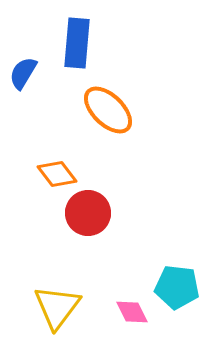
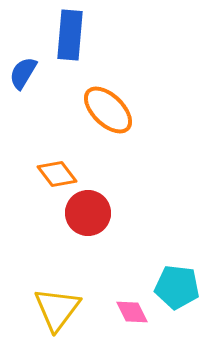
blue rectangle: moved 7 px left, 8 px up
yellow triangle: moved 2 px down
